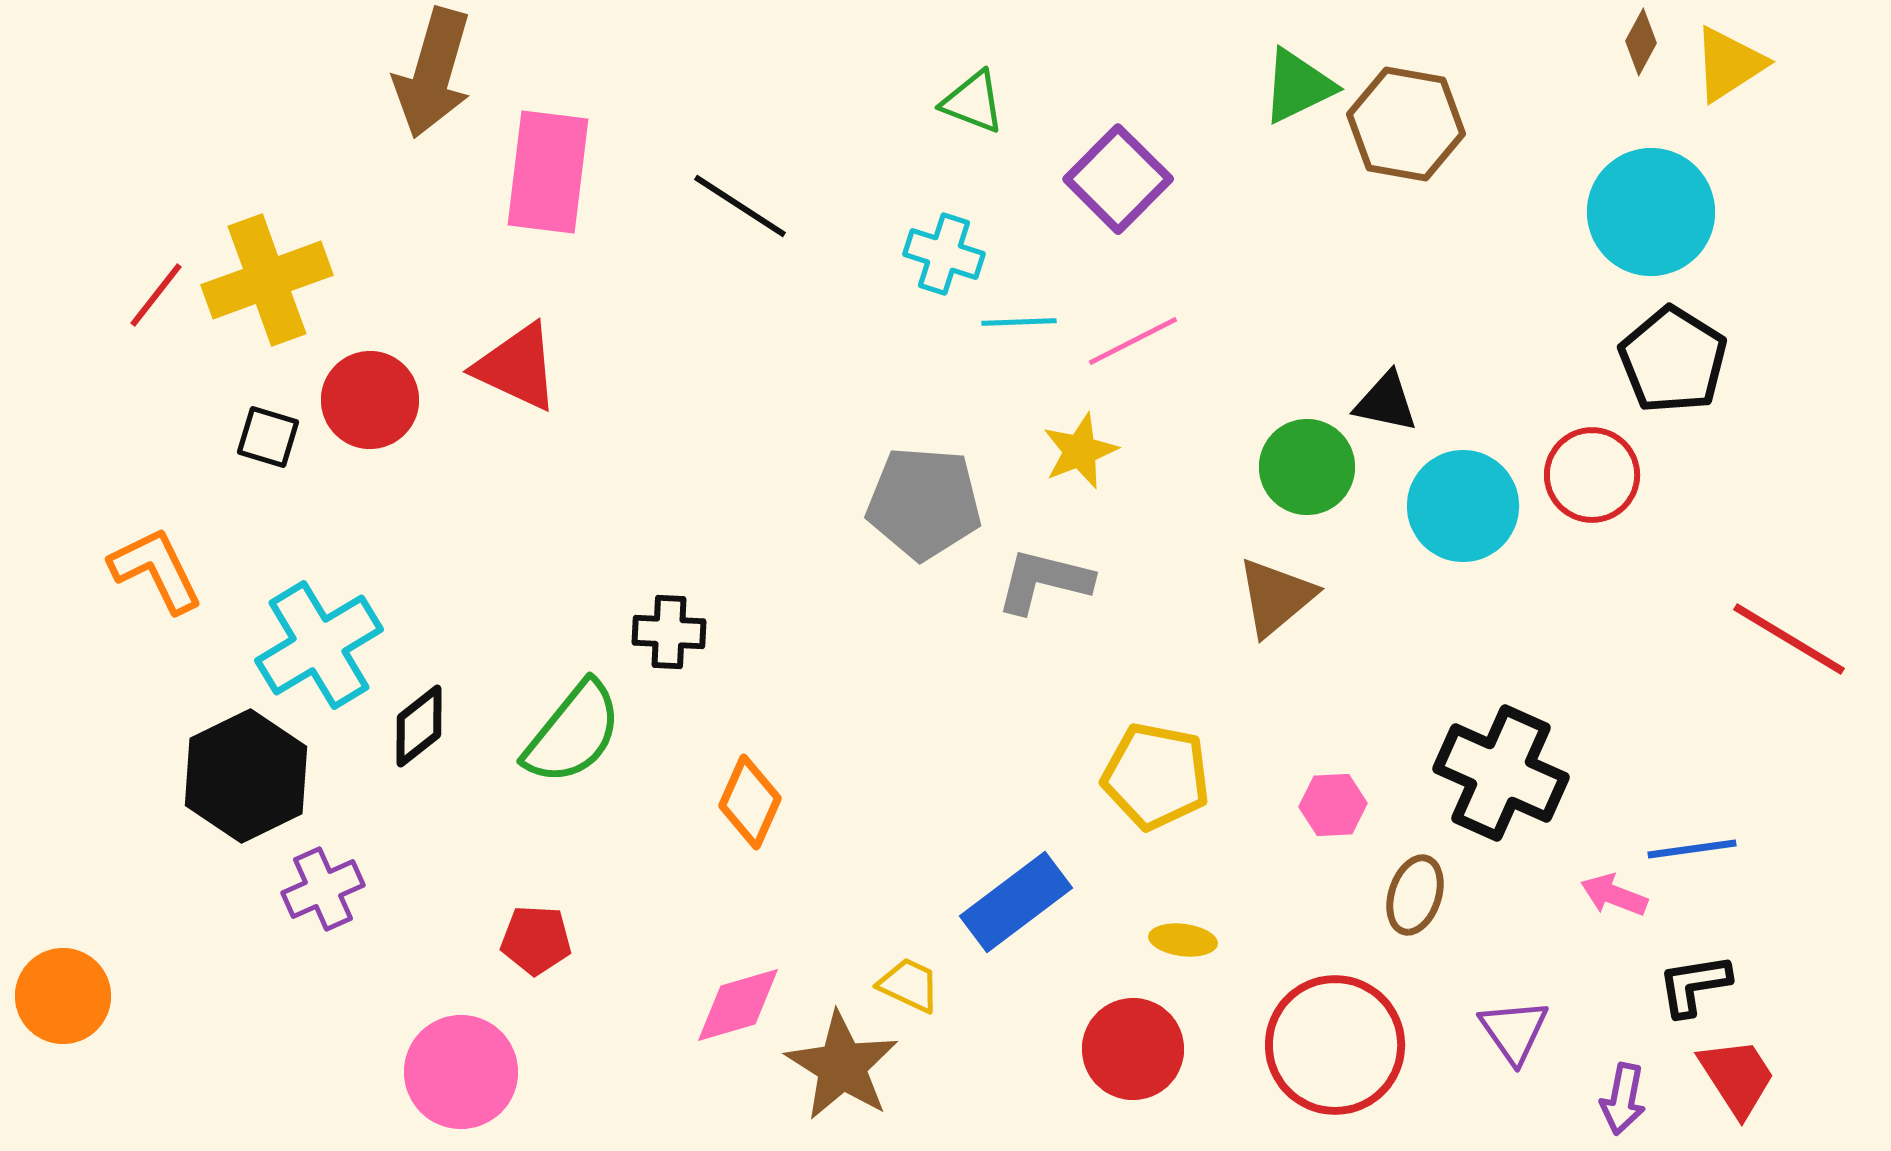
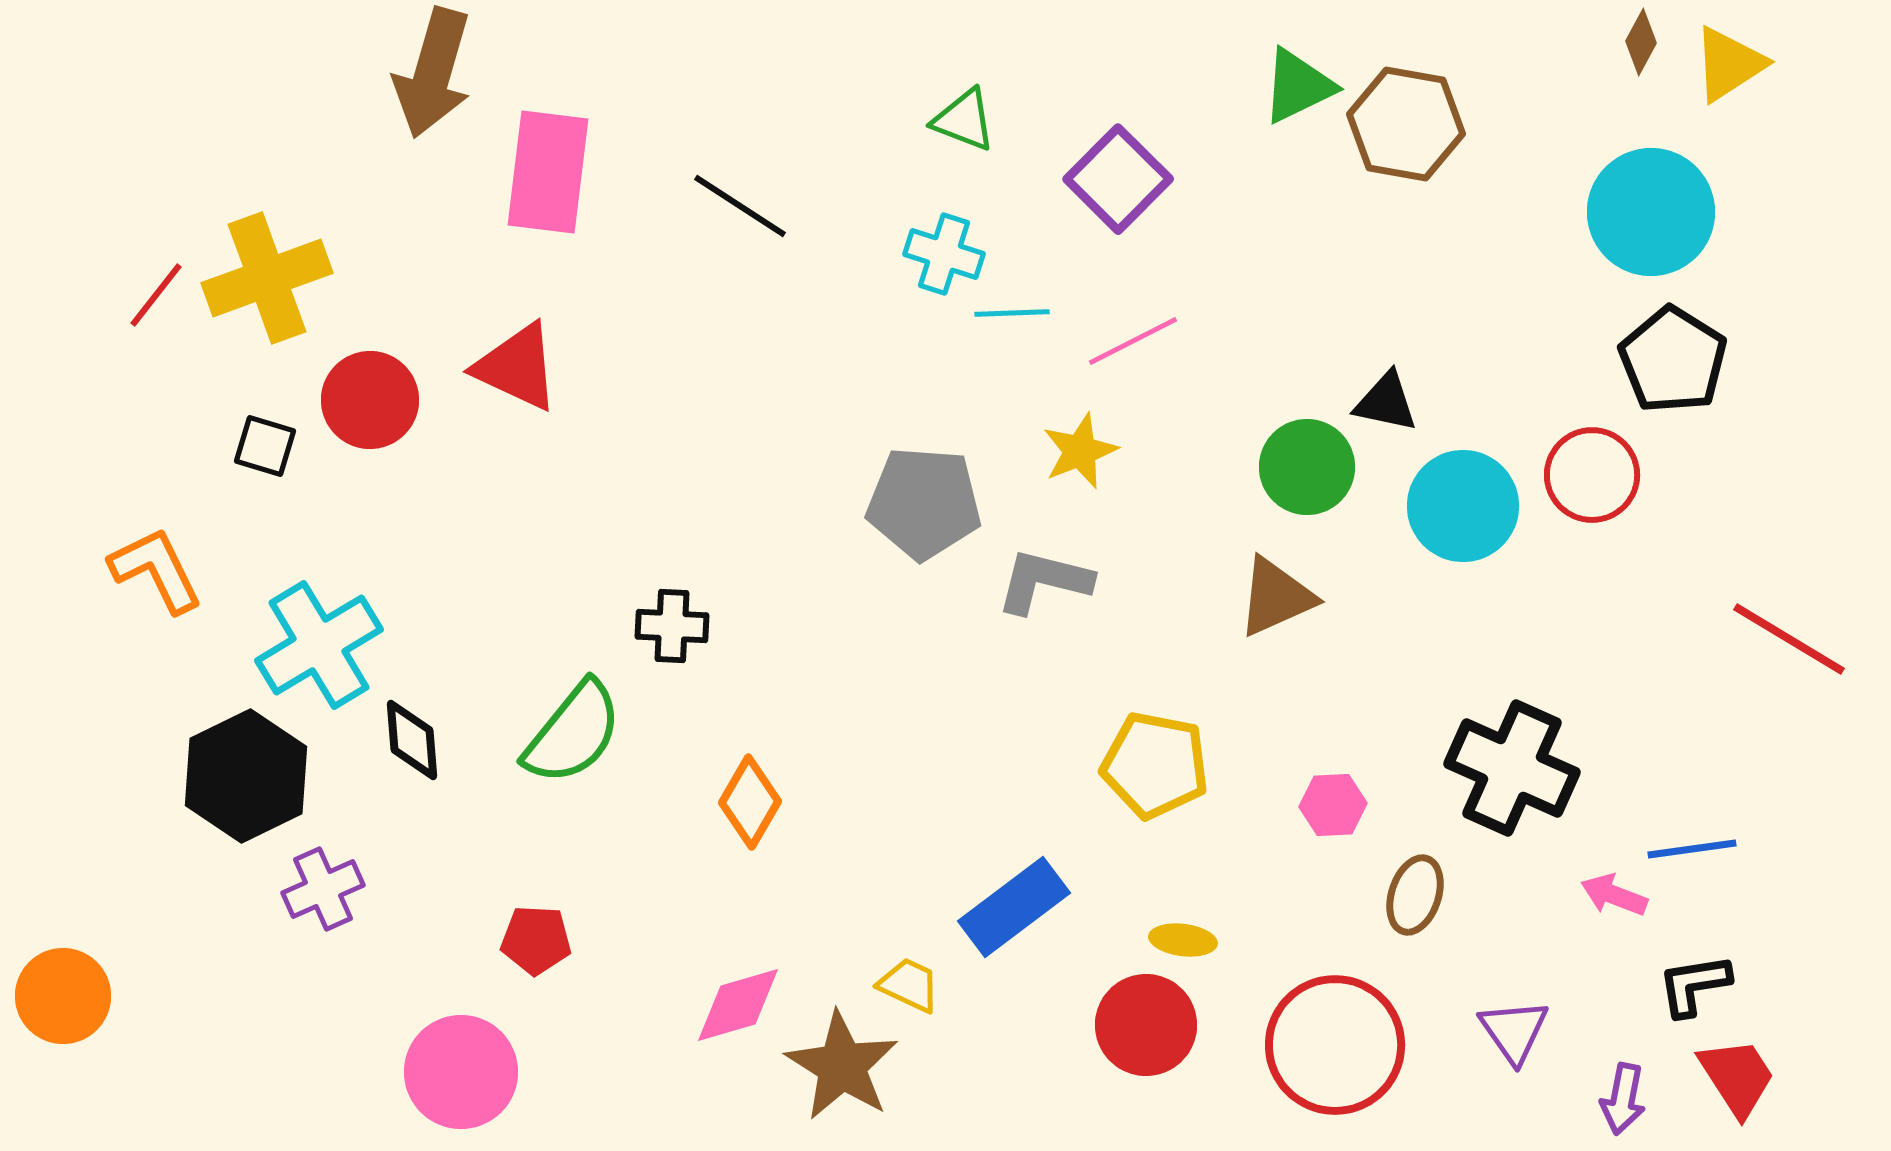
green triangle at (973, 102): moved 9 px left, 18 px down
yellow cross at (267, 280): moved 2 px up
cyan line at (1019, 322): moved 7 px left, 9 px up
black square at (268, 437): moved 3 px left, 9 px down
brown triangle at (1276, 597): rotated 16 degrees clockwise
black cross at (669, 632): moved 3 px right, 6 px up
black diamond at (419, 726): moved 7 px left, 14 px down; rotated 56 degrees counterclockwise
black cross at (1501, 773): moved 11 px right, 5 px up
yellow pentagon at (1156, 776): moved 1 px left, 11 px up
orange diamond at (750, 802): rotated 6 degrees clockwise
blue rectangle at (1016, 902): moved 2 px left, 5 px down
red circle at (1133, 1049): moved 13 px right, 24 px up
